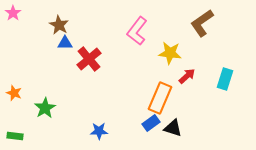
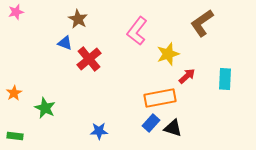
pink star: moved 3 px right, 1 px up; rotated 21 degrees clockwise
brown star: moved 19 px right, 6 px up
blue triangle: rotated 21 degrees clockwise
yellow star: moved 2 px left, 1 px down; rotated 25 degrees counterclockwise
cyan rectangle: rotated 15 degrees counterclockwise
orange star: rotated 21 degrees clockwise
orange rectangle: rotated 56 degrees clockwise
green star: rotated 15 degrees counterclockwise
blue rectangle: rotated 12 degrees counterclockwise
